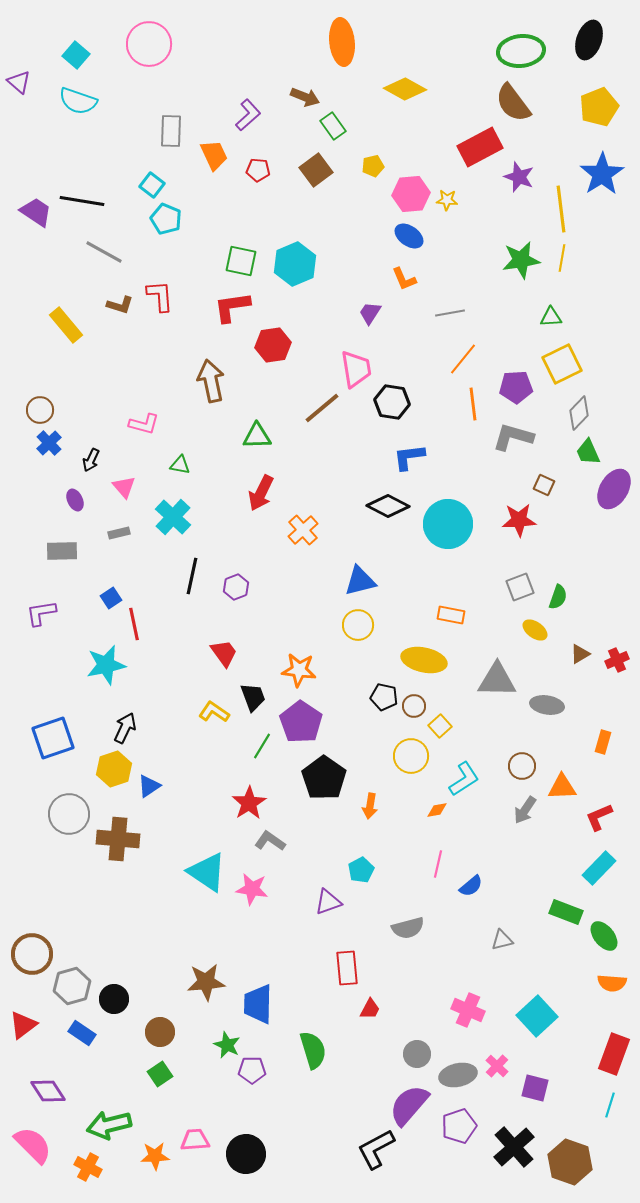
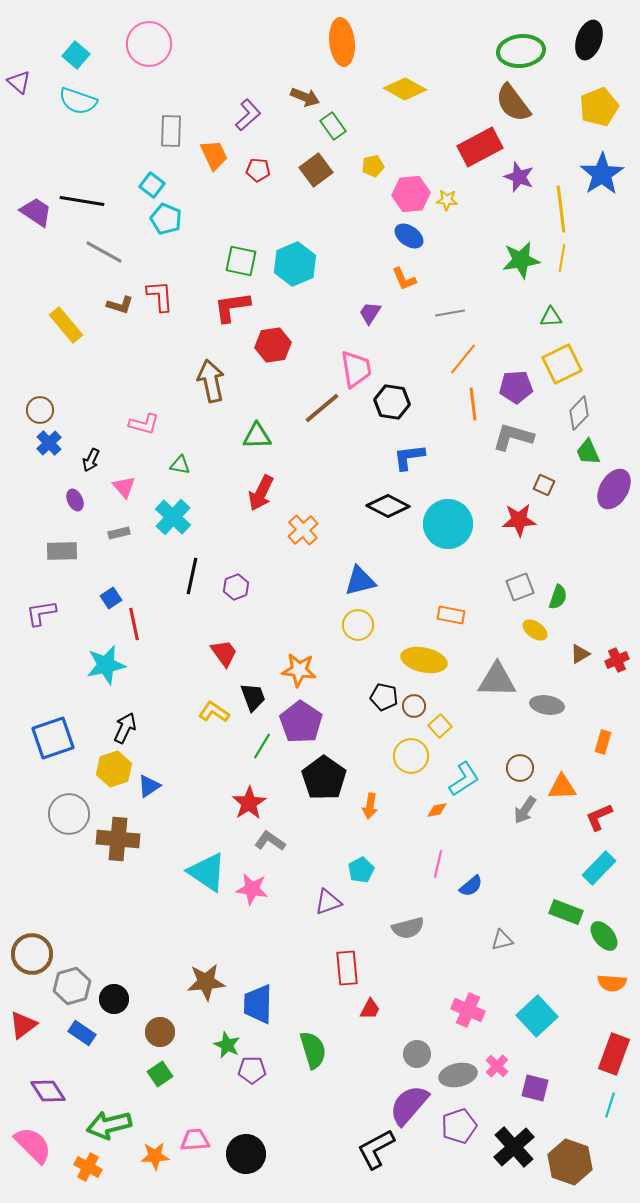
brown circle at (522, 766): moved 2 px left, 2 px down
